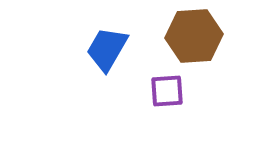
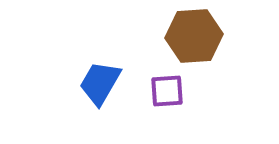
blue trapezoid: moved 7 px left, 34 px down
